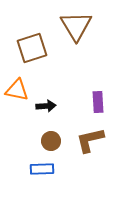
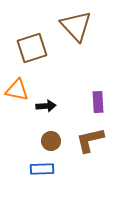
brown triangle: rotated 12 degrees counterclockwise
